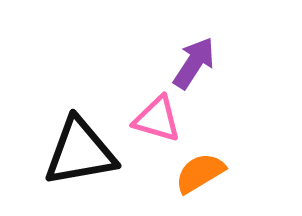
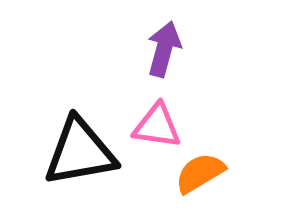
purple arrow: moved 30 px left, 14 px up; rotated 18 degrees counterclockwise
pink triangle: moved 7 px down; rotated 8 degrees counterclockwise
